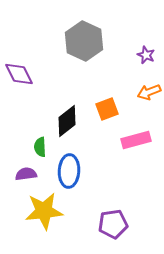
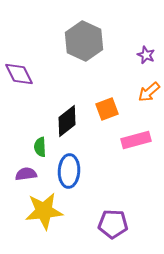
orange arrow: rotated 20 degrees counterclockwise
purple pentagon: rotated 12 degrees clockwise
